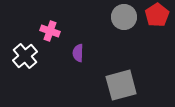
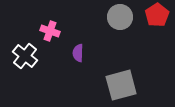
gray circle: moved 4 px left
white cross: rotated 10 degrees counterclockwise
